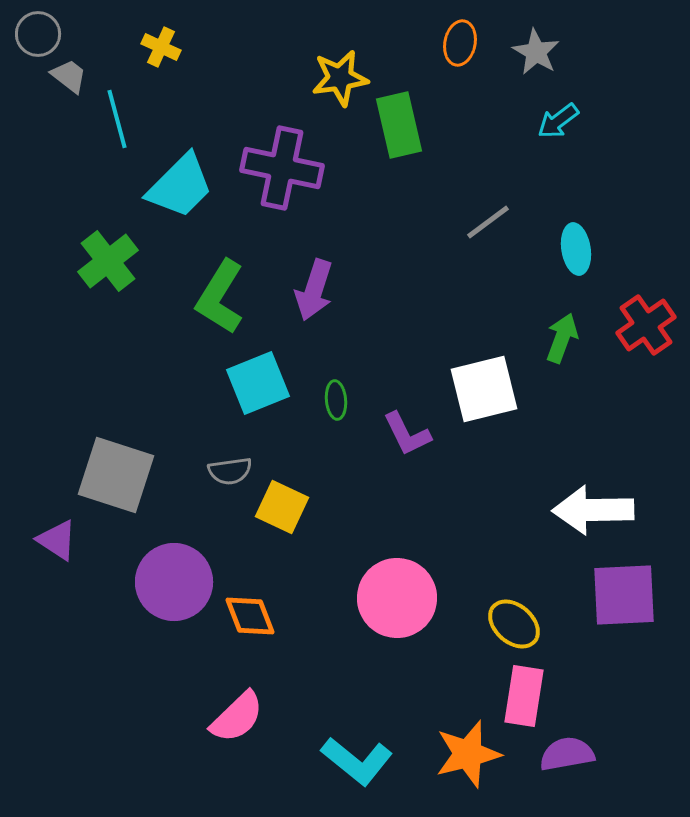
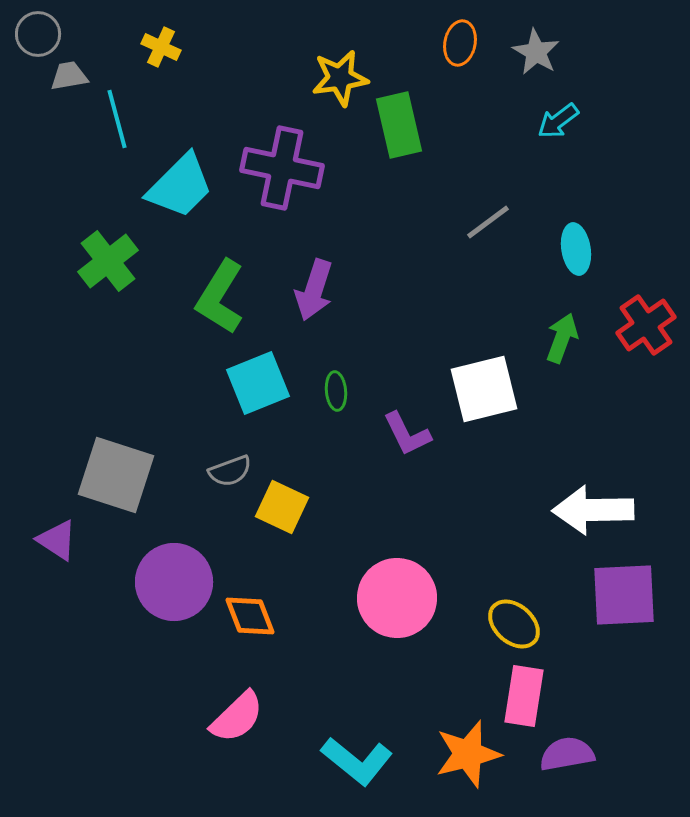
gray trapezoid: rotated 48 degrees counterclockwise
green ellipse: moved 9 px up
gray semicircle: rotated 12 degrees counterclockwise
